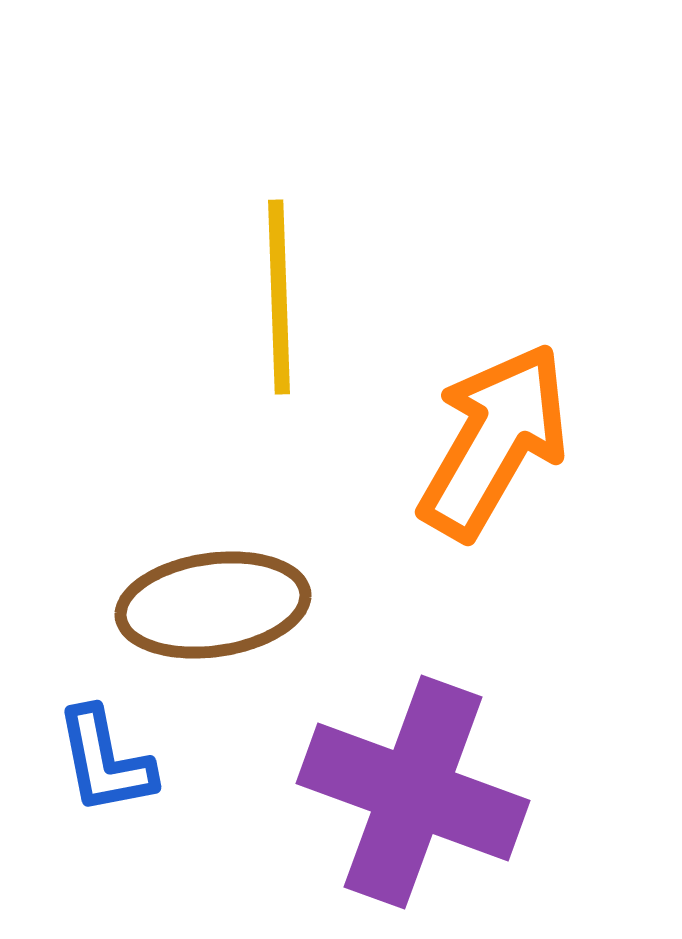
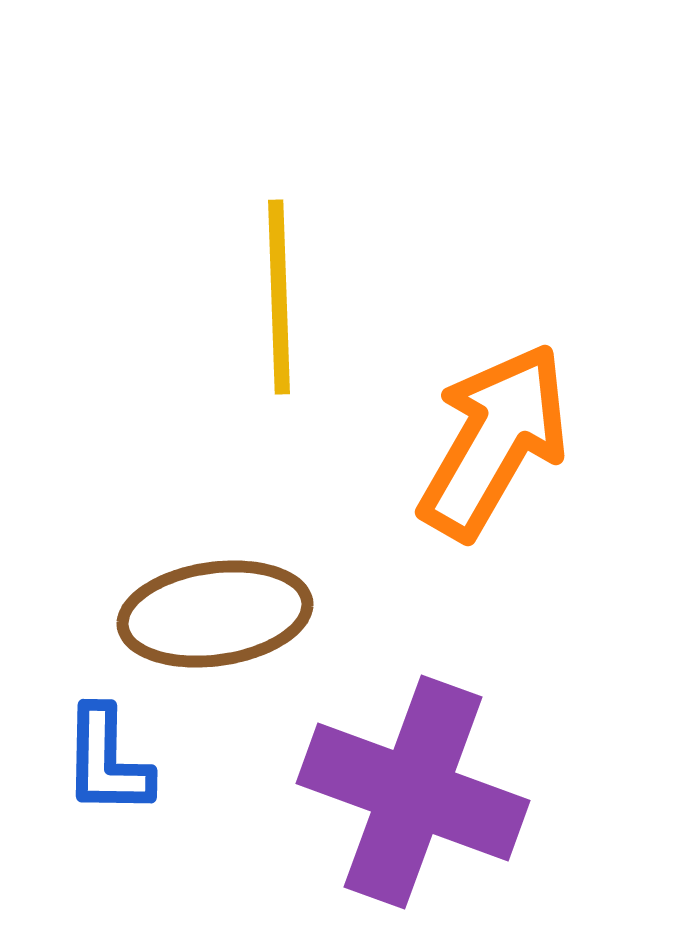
brown ellipse: moved 2 px right, 9 px down
blue L-shape: moved 2 px right; rotated 12 degrees clockwise
